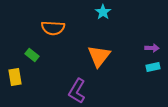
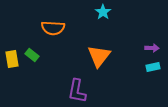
yellow rectangle: moved 3 px left, 18 px up
purple L-shape: rotated 20 degrees counterclockwise
